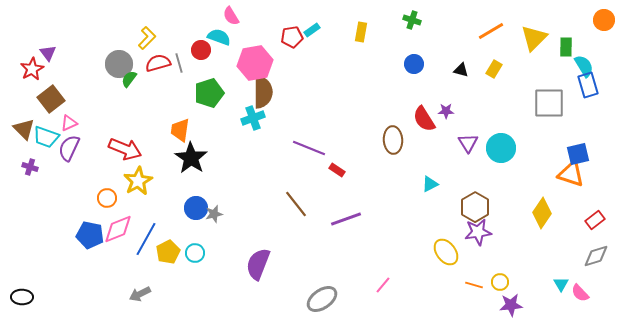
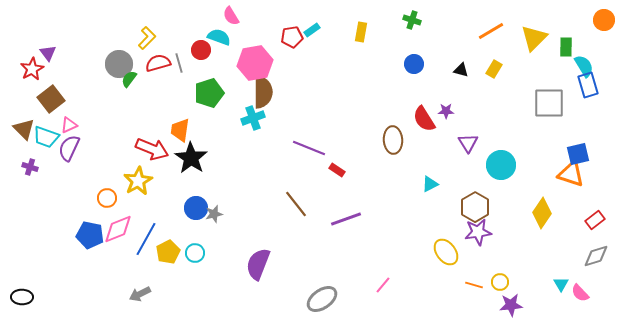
pink triangle at (69, 123): moved 2 px down
cyan circle at (501, 148): moved 17 px down
red arrow at (125, 149): moved 27 px right
